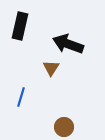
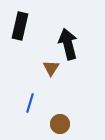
black arrow: rotated 56 degrees clockwise
blue line: moved 9 px right, 6 px down
brown circle: moved 4 px left, 3 px up
